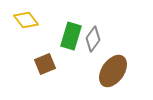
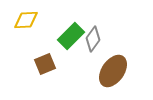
yellow diamond: rotated 55 degrees counterclockwise
green rectangle: rotated 28 degrees clockwise
